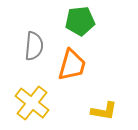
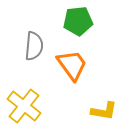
green pentagon: moved 2 px left
orange trapezoid: rotated 52 degrees counterclockwise
yellow cross: moved 8 px left, 3 px down
